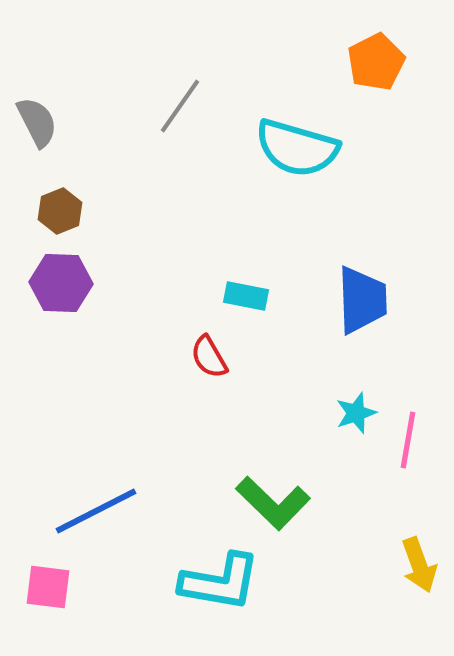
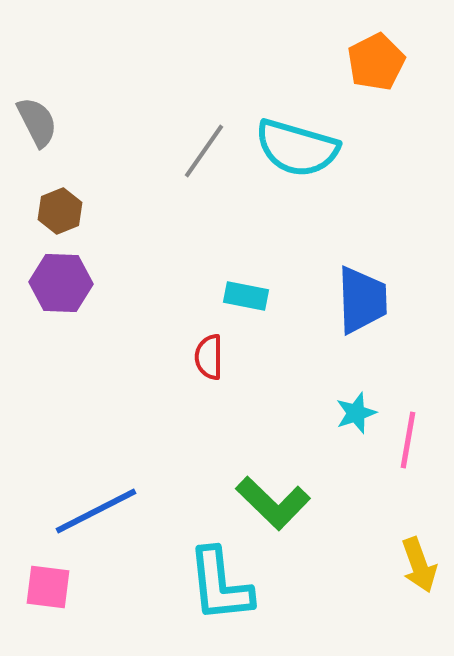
gray line: moved 24 px right, 45 px down
red semicircle: rotated 30 degrees clockwise
cyan L-shape: moved 3 px down; rotated 74 degrees clockwise
